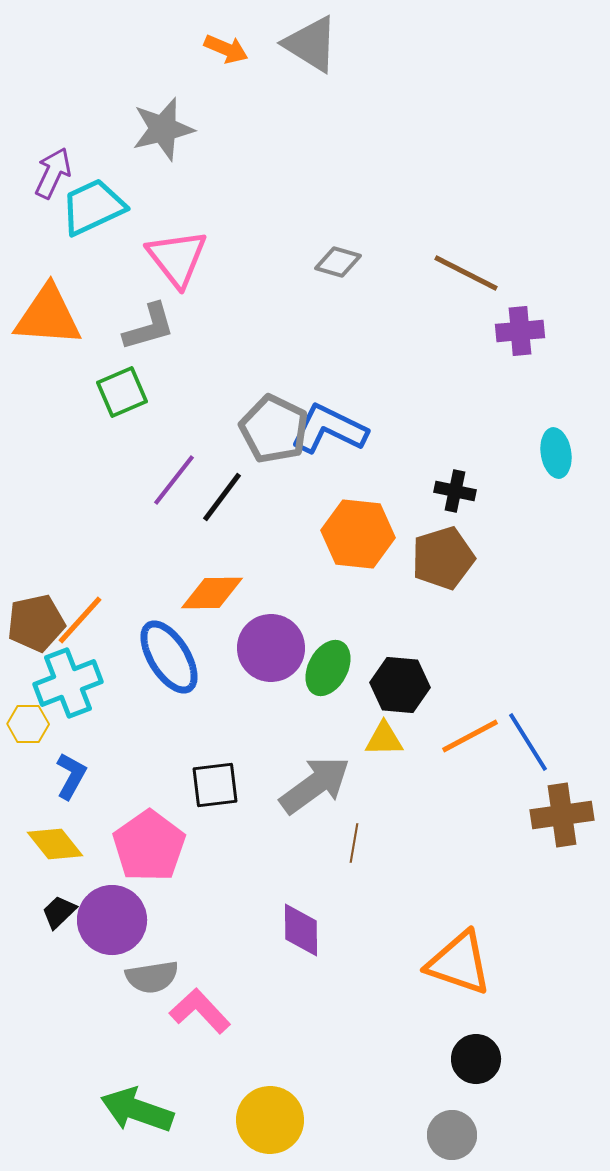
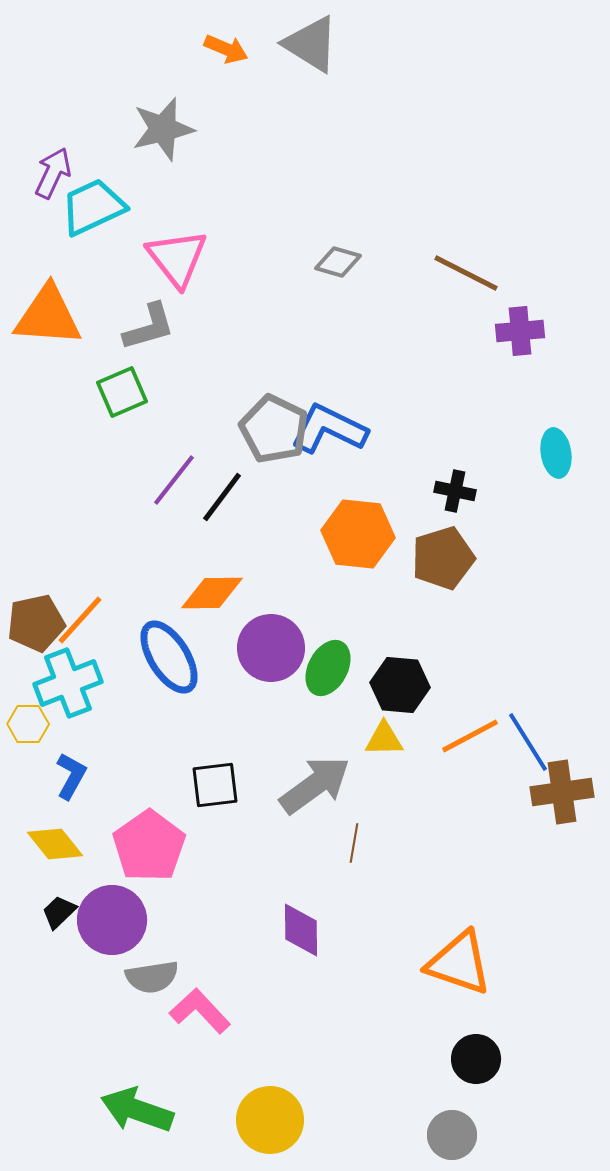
brown cross at (562, 815): moved 23 px up
